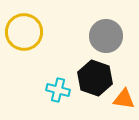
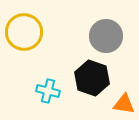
black hexagon: moved 3 px left
cyan cross: moved 10 px left, 1 px down
orange triangle: moved 5 px down
